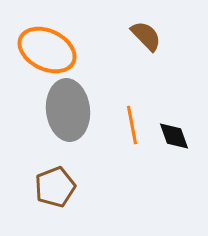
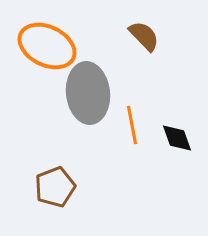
brown semicircle: moved 2 px left
orange ellipse: moved 4 px up
gray ellipse: moved 20 px right, 17 px up
black diamond: moved 3 px right, 2 px down
